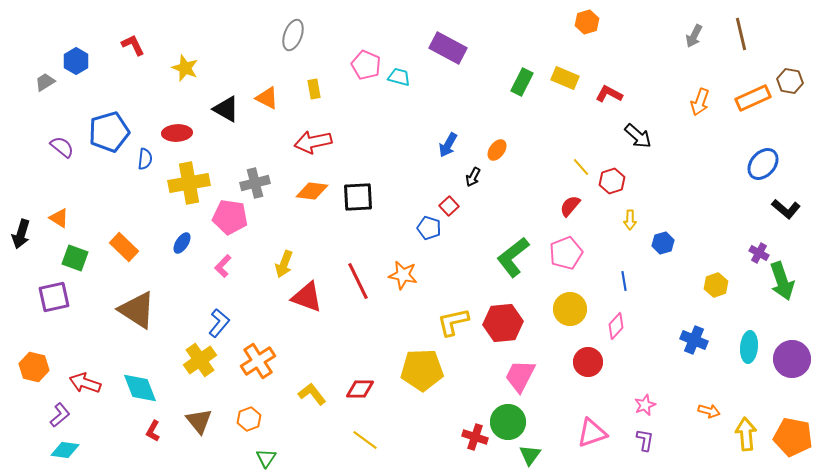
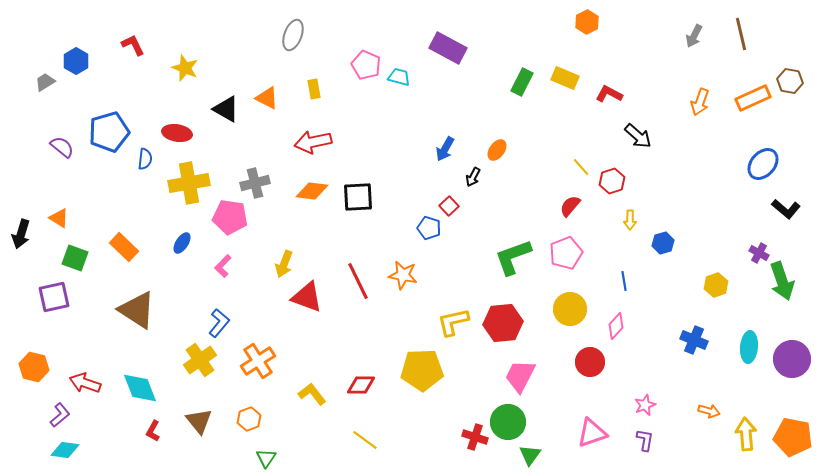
orange hexagon at (587, 22): rotated 10 degrees counterclockwise
red ellipse at (177, 133): rotated 12 degrees clockwise
blue arrow at (448, 145): moved 3 px left, 4 px down
green L-shape at (513, 257): rotated 18 degrees clockwise
red circle at (588, 362): moved 2 px right
red diamond at (360, 389): moved 1 px right, 4 px up
